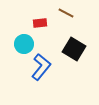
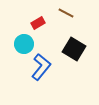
red rectangle: moved 2 px left; rotated 24 degrees counterclockwise
